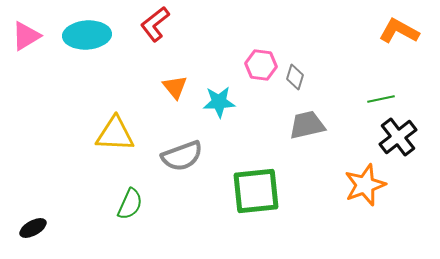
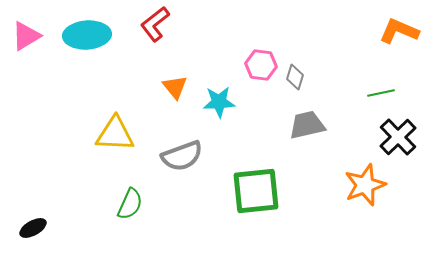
orange L-shape: rotated 6 degrees counterclockwise
green line: moved 6 px up
black cross: rotated 6 degrees counterclockwise
